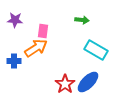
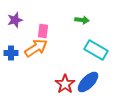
purple star: rotated 21 degrees counterclockwise
blue cross: moved 3 px left, 8 px up
